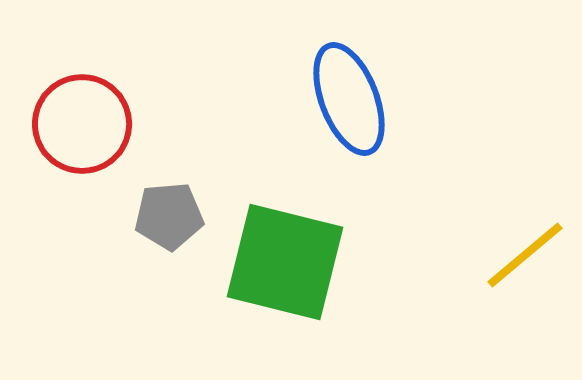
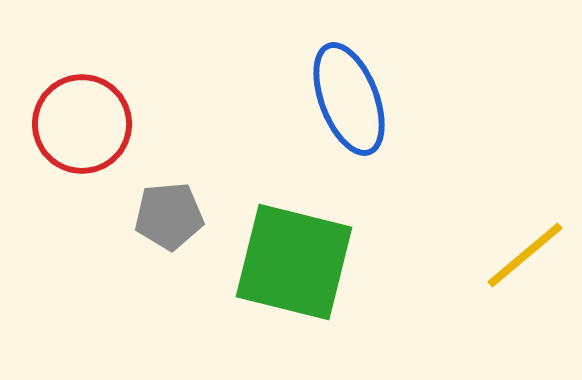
green square: moved 9 px right
